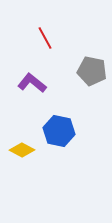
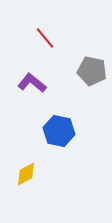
red line: rotated 10 degrees counterclockwise
yellow diamond: moved 4 px right, 24 px down; rotated 55 degrees counterclockwise
